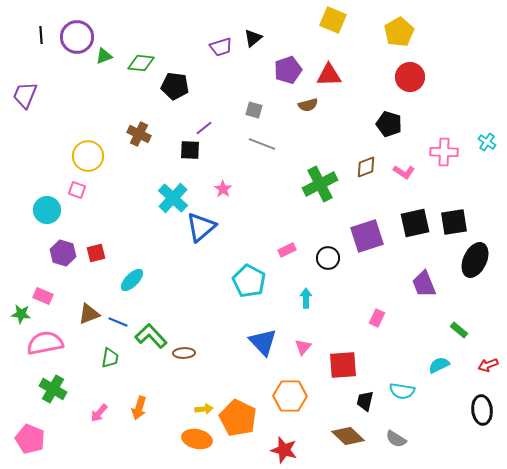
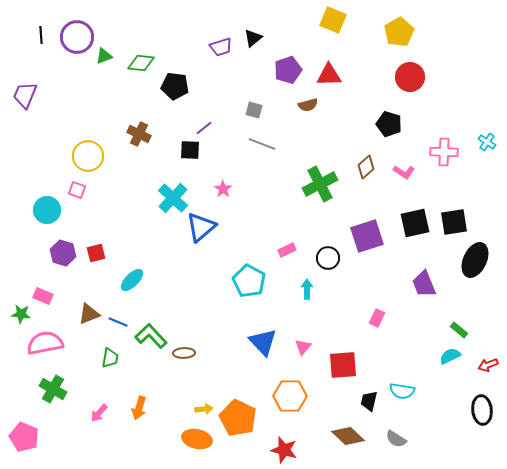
brown diamond at (366, 167): rotated 20 degrees counterclockwise
cyan arrow at (306, 298): moved 1 px right, 9 px up
cyan semicircle at (439, 365): moved 11 px right, 9 px up
black trapezoid at (365, 401): moved 4 px right
pink pentagon at (30, 439): moved 6 px left, 2 px up
